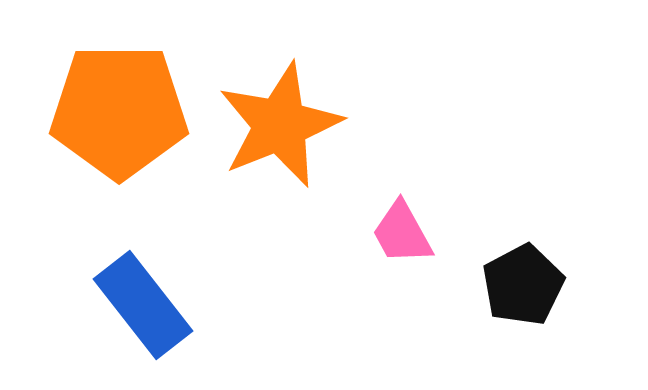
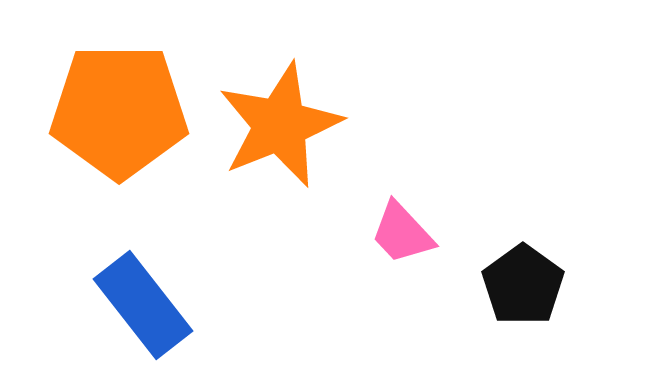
pink trapezoid: rotated 14 degrees counterclockwise
black pentagon: rotated 8 degrees counterclockwise
